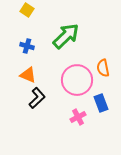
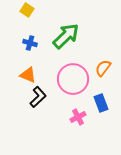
blue cross: moved 3 px right, 3 px up
orange semicircle: rotated 48 degrees clockwise
pink circle: moved 4 px left, 1 px up
black L-shape: moved 1 px right, 1 px up
